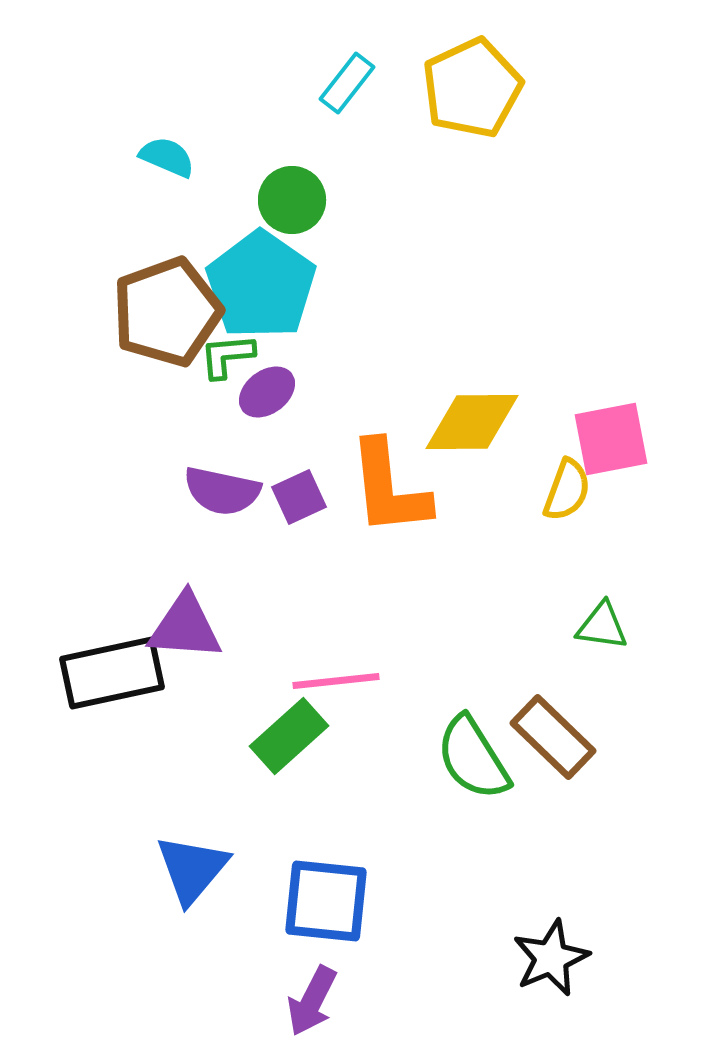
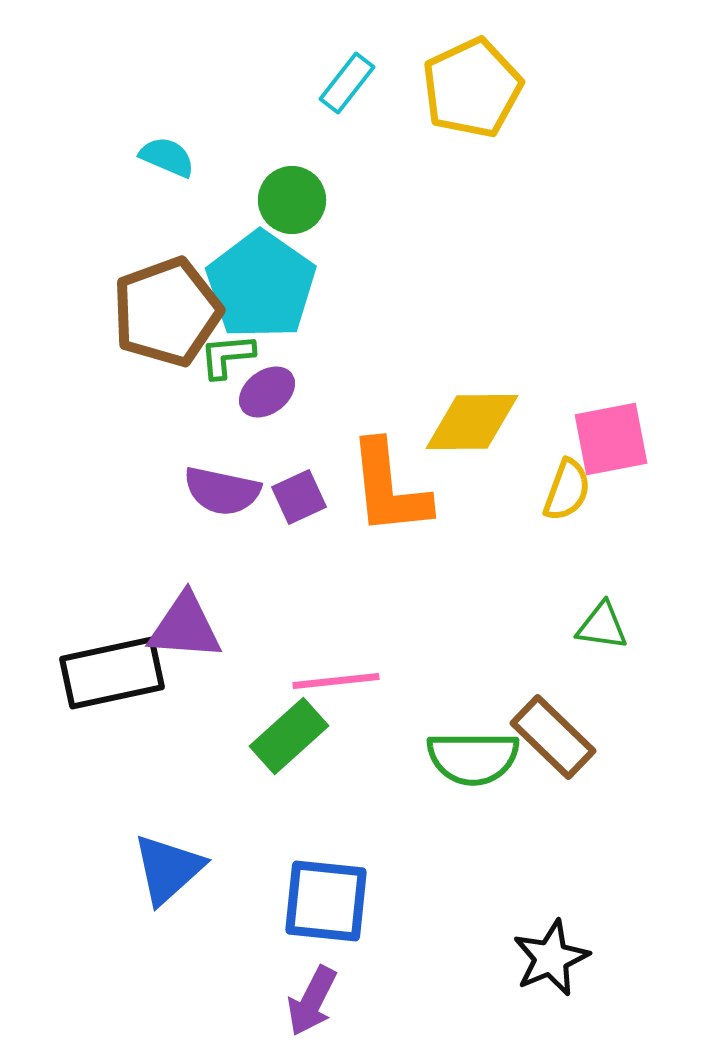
green semicircle: rotated 58 degrees counterclockwise
blue triangle: moved 24 px left; rotated 8 degrees clockwise
